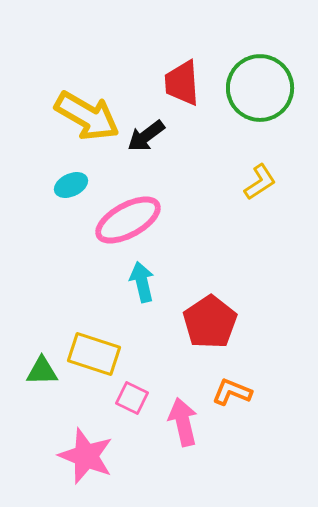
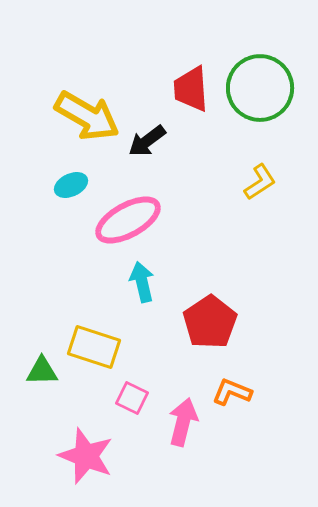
red trapezoid: moved 9 px right, 6 px down
black arrow: moved 1 px right, 5 px down
yellow rectangle: moved 7 px up
pink arrow: rotated 27 degrees clockwise
